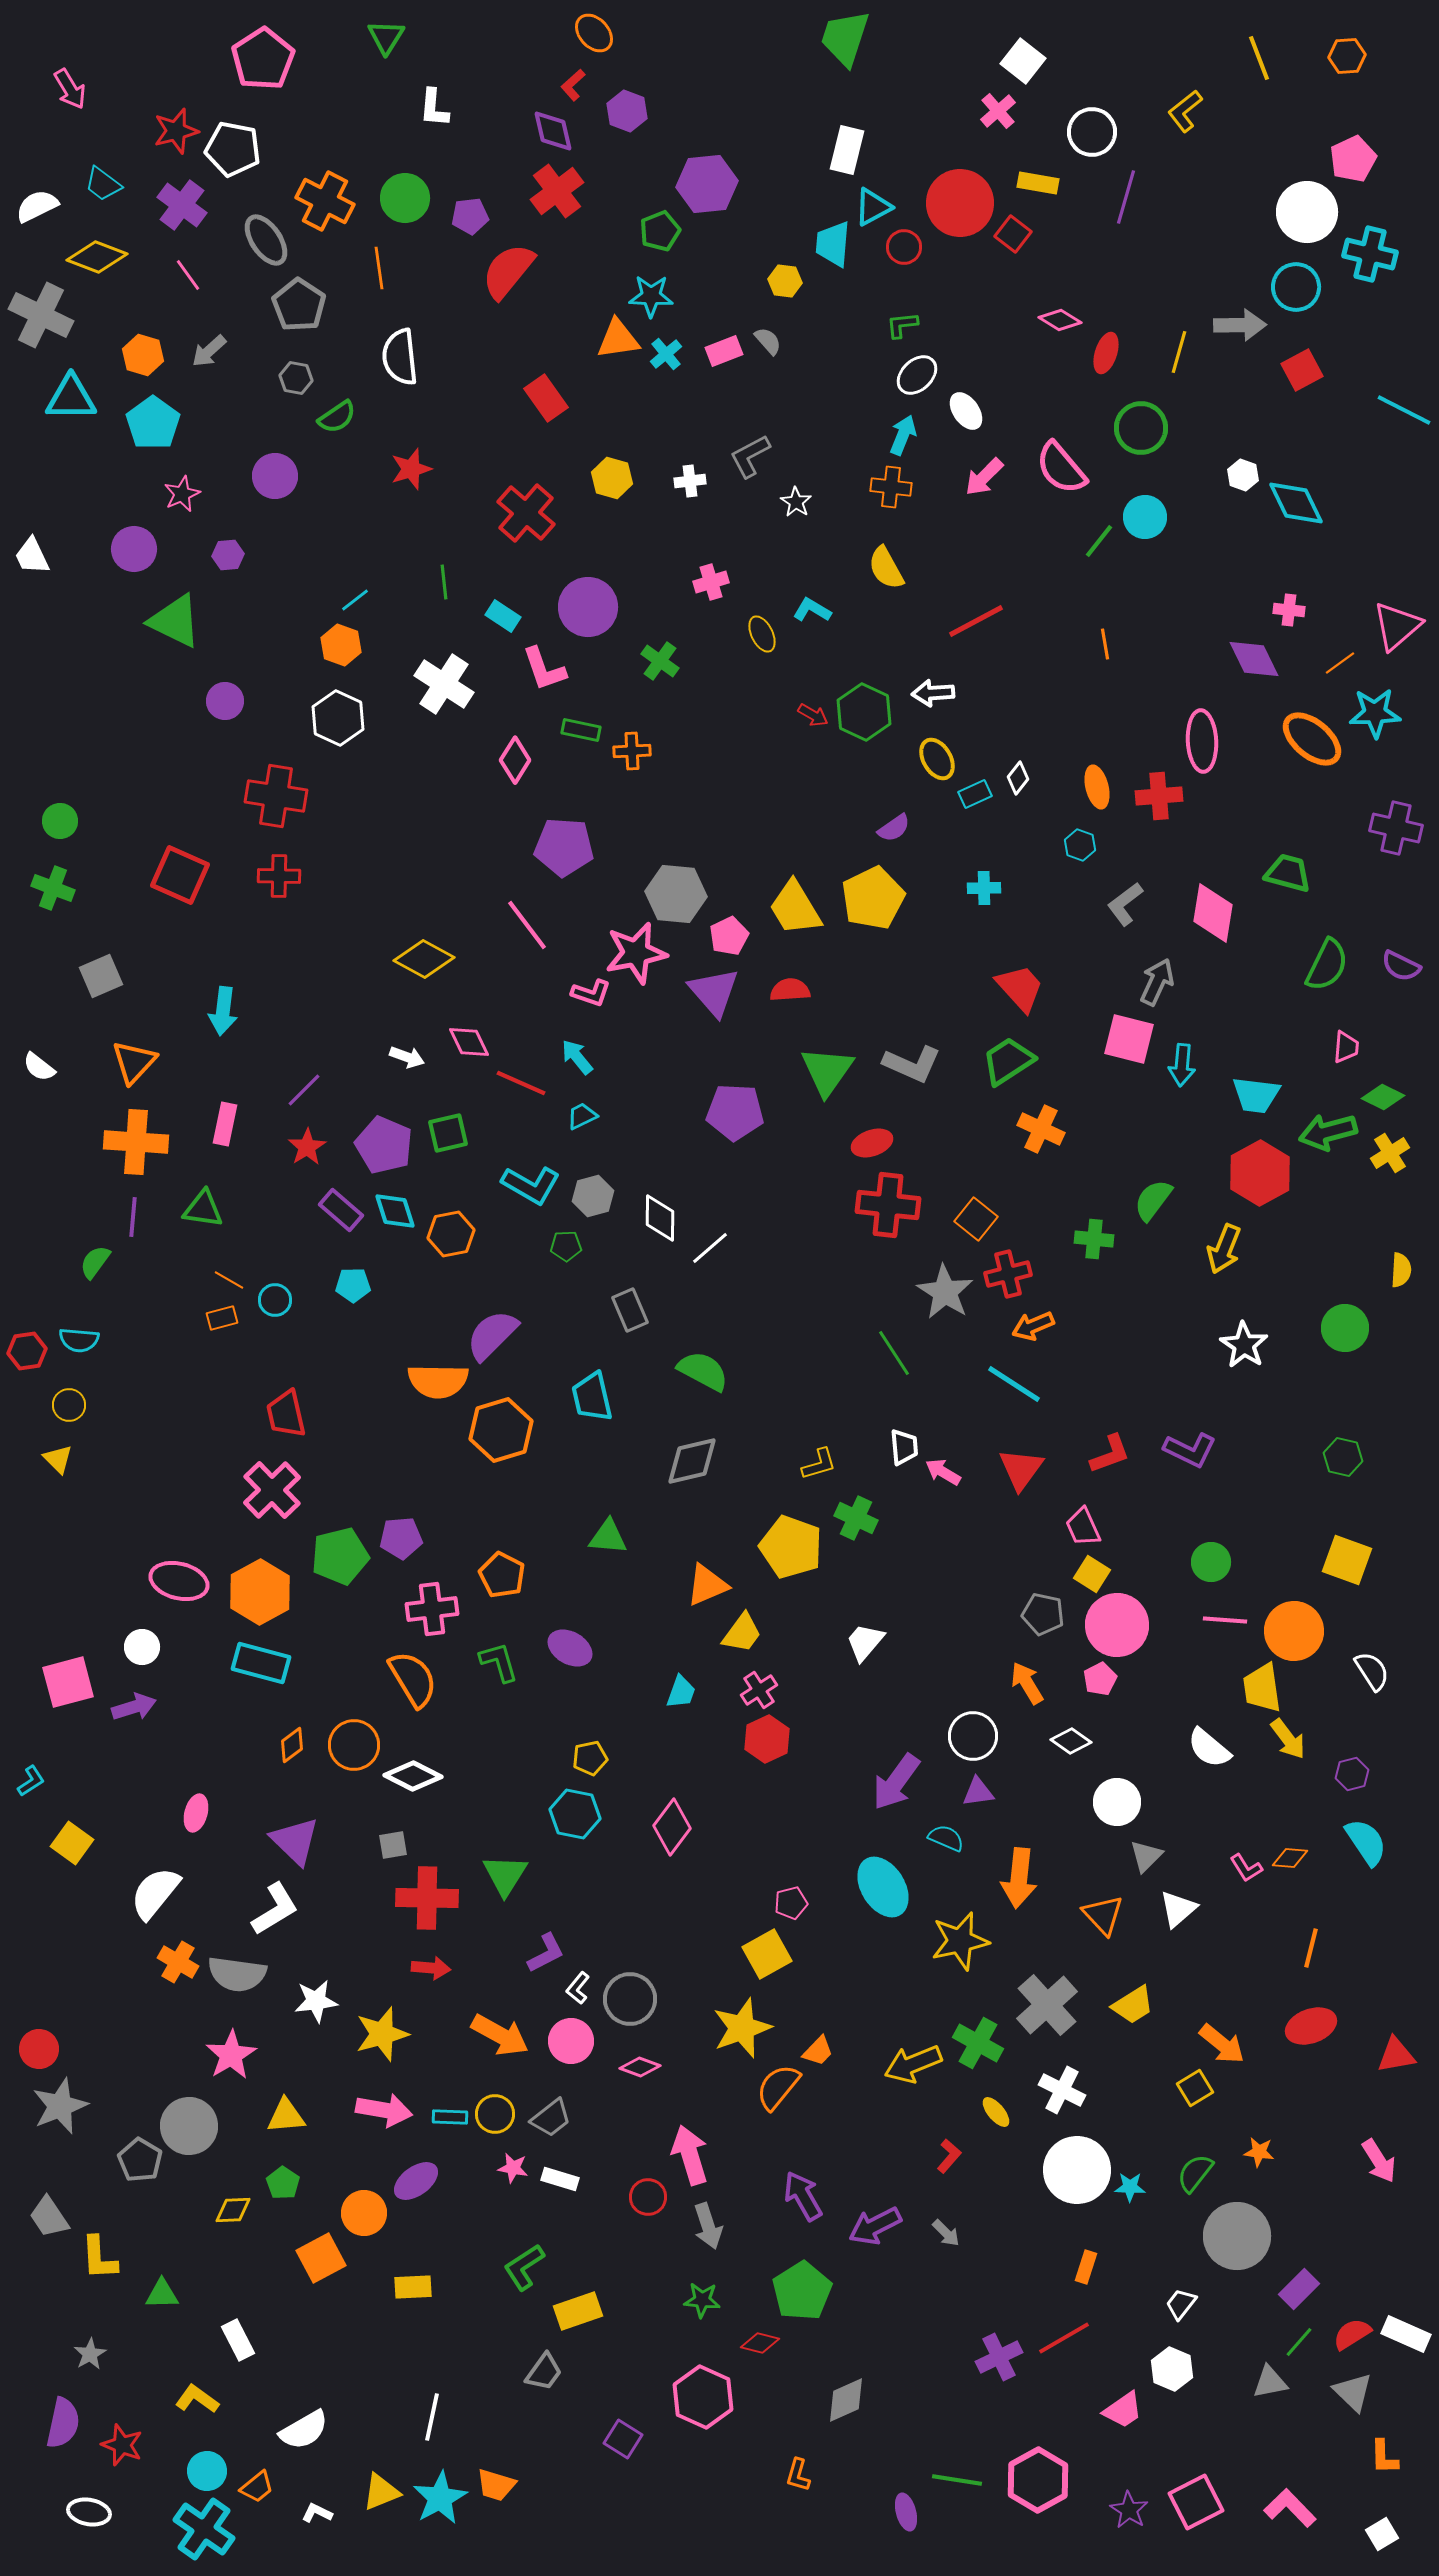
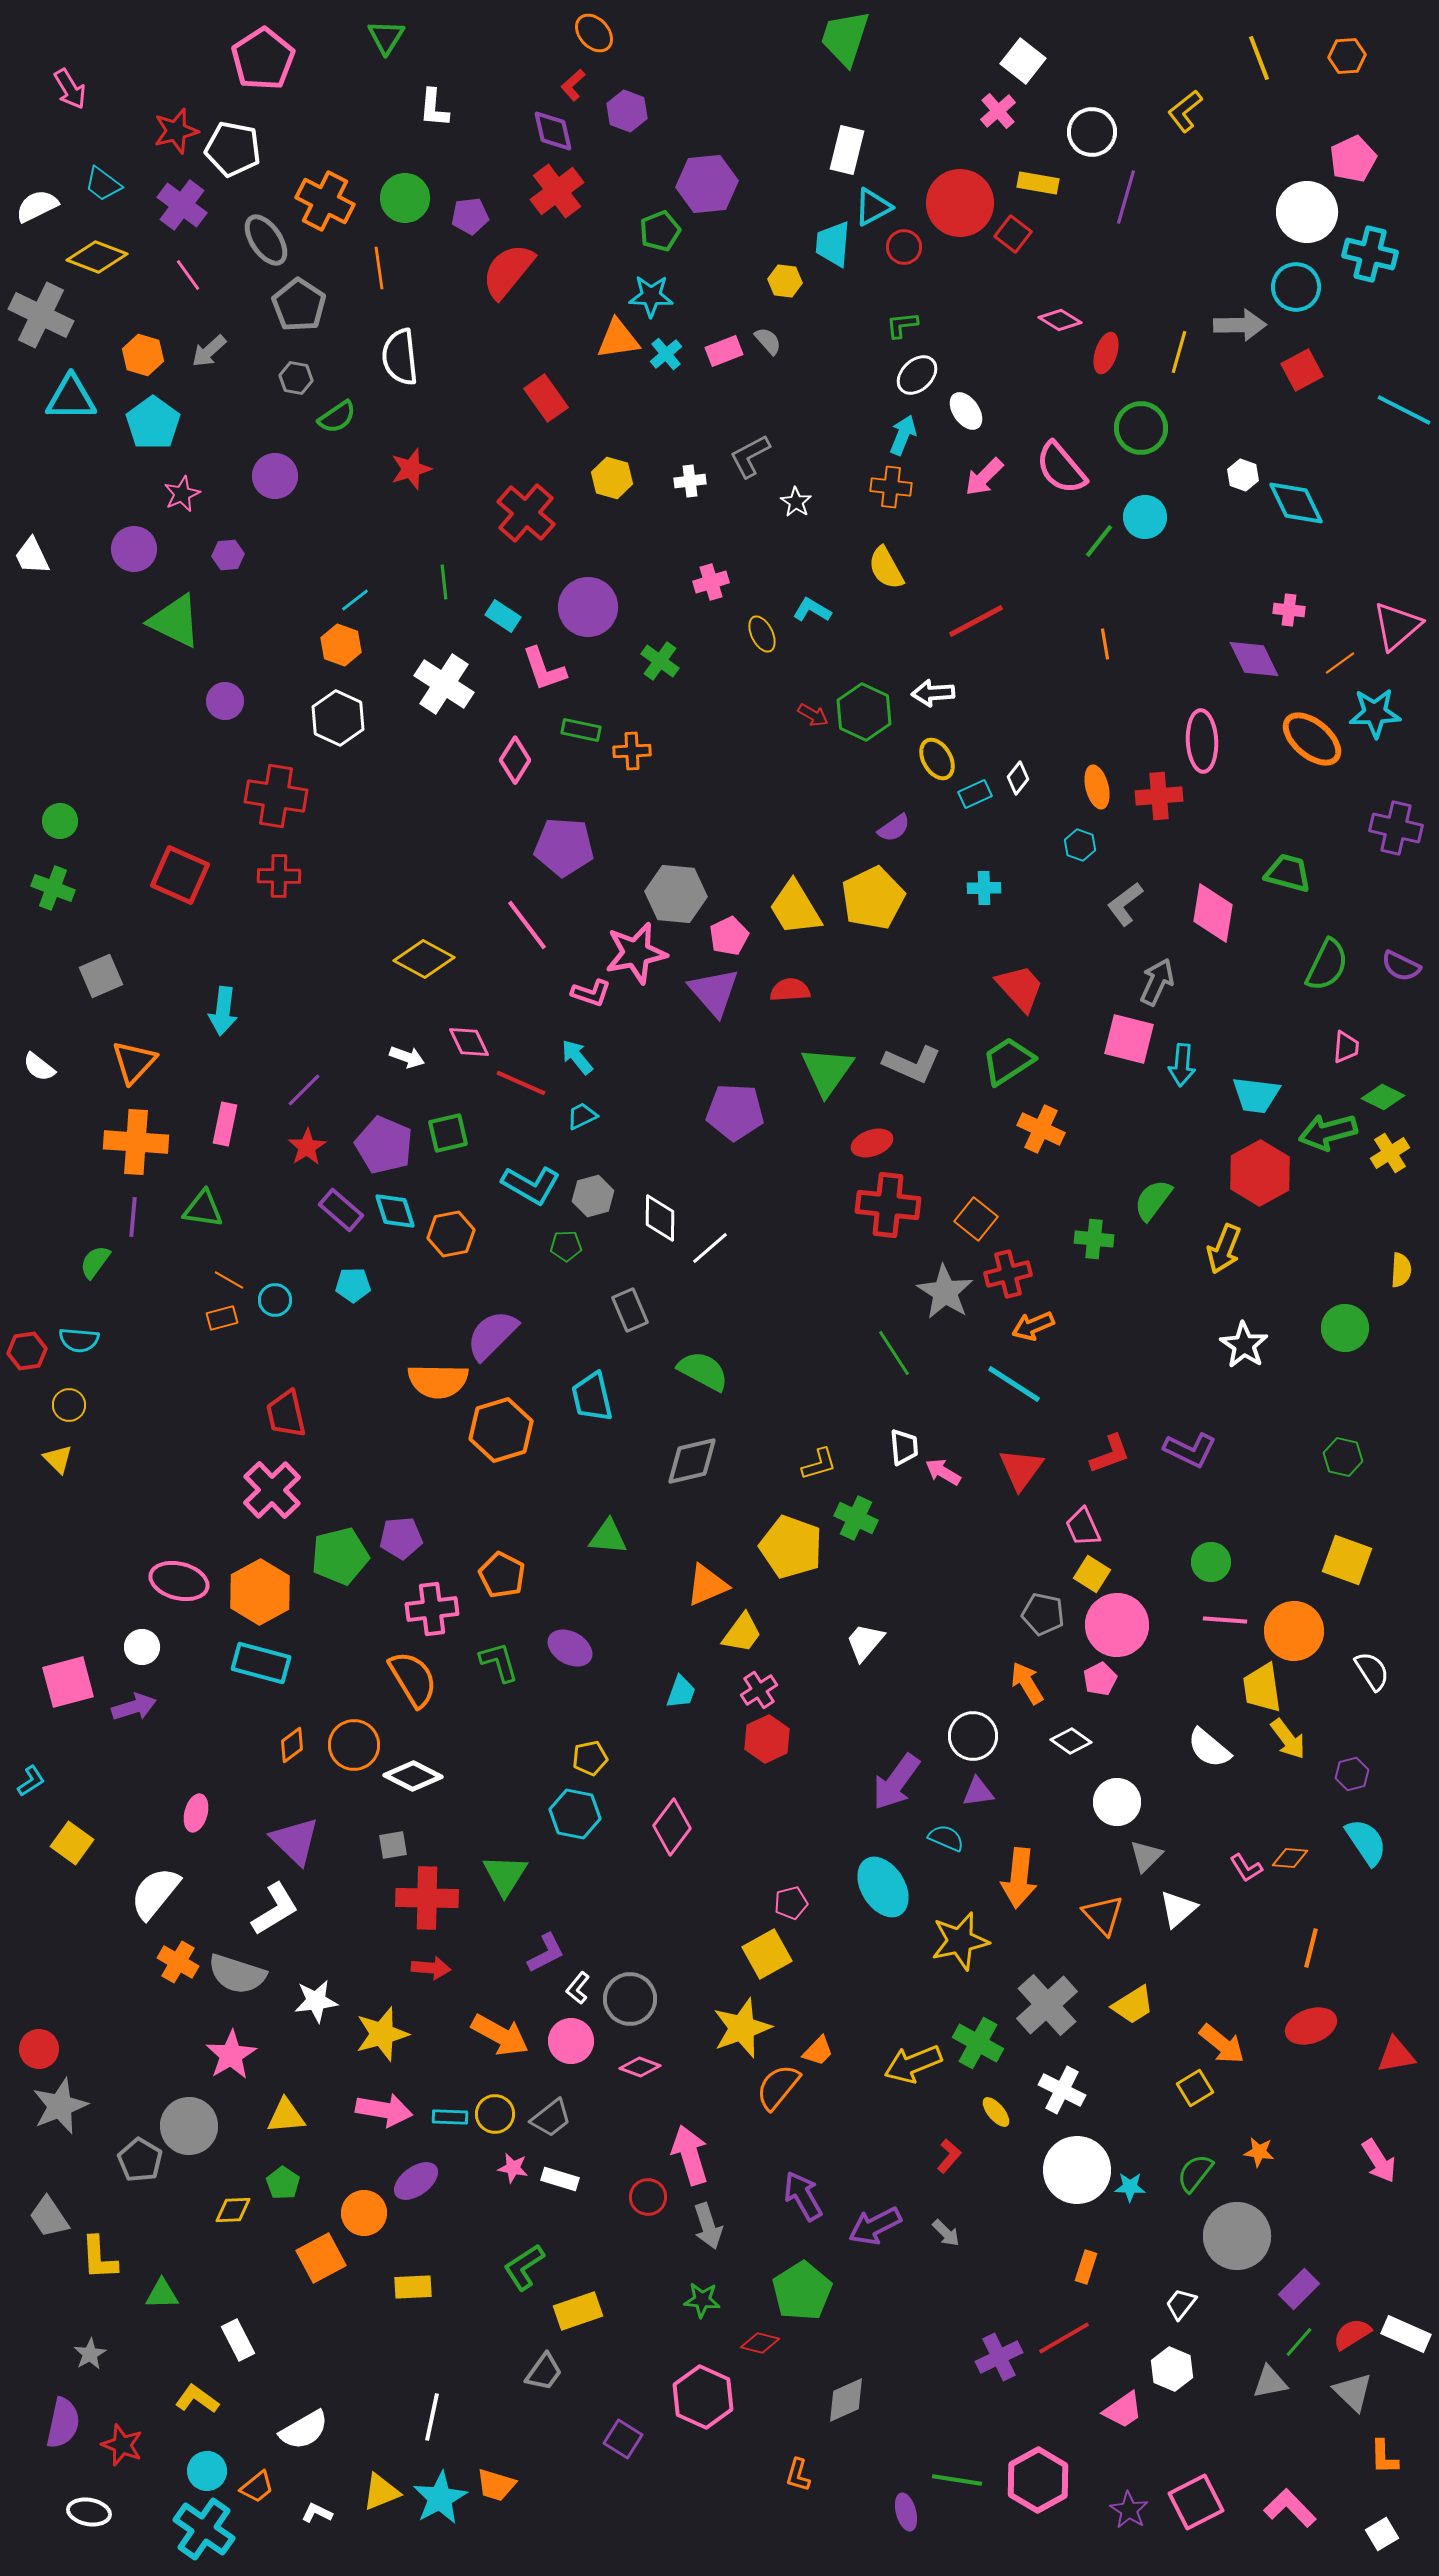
gray semicircle at (237, 1974): rotated 10 degrees clockwise
